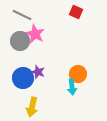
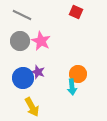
pink star: moved 6 px right, 7 px down
yellow arrow: rotated 42 degrees counterclockwise
